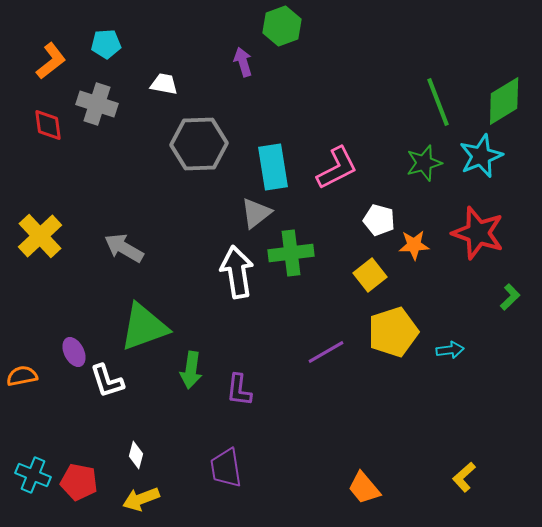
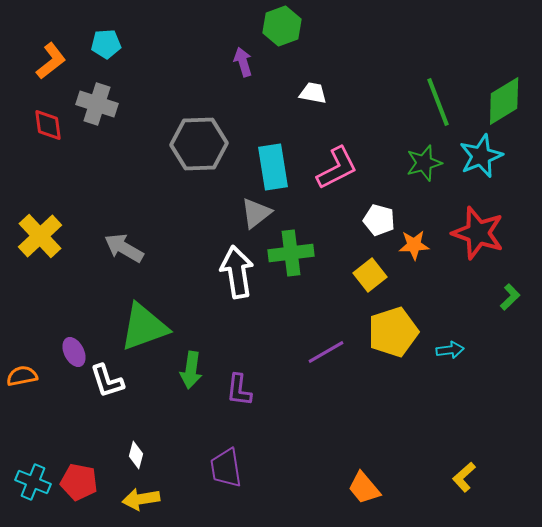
white trapezoid: moved 149 px right, 9 px down
cyan cross: moved 7 px down
yellow arrow: rotated 12 degrees clockwise
